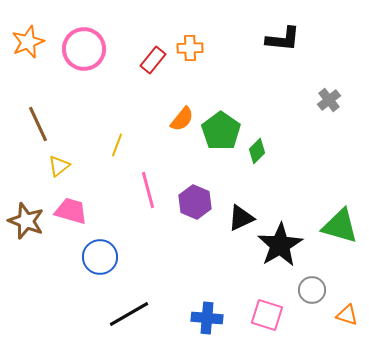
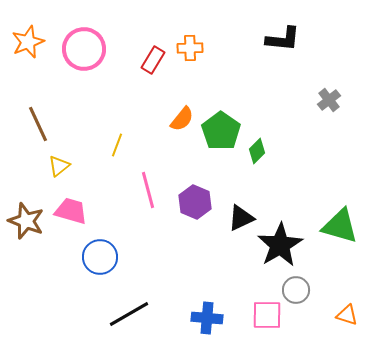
red rectangle: rotated 8 degrees counterclockwise
gray circle: moved 16 px left
pink square: rotated 16 degrees counterclockwise
